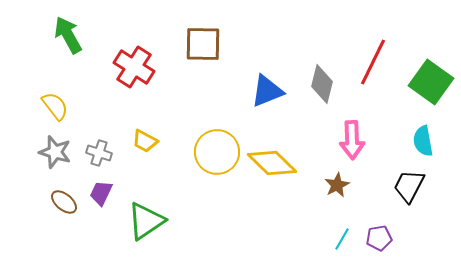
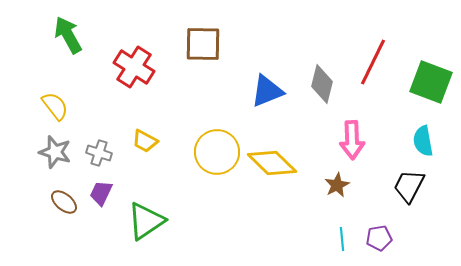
green square: rotated 15 degrees counterclockwise
cyan line: rotated 35 degrees counterclockwise
